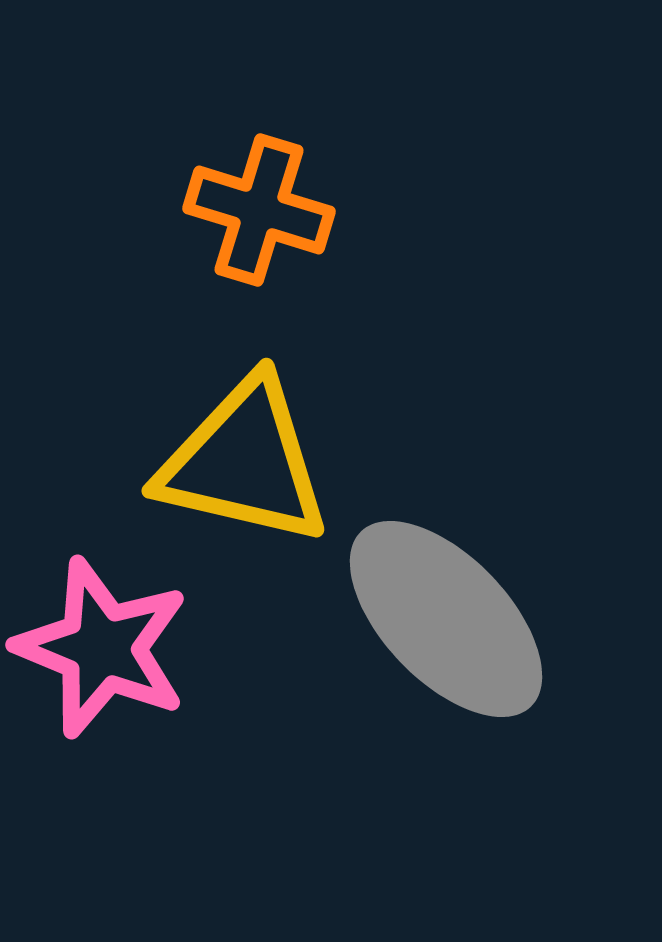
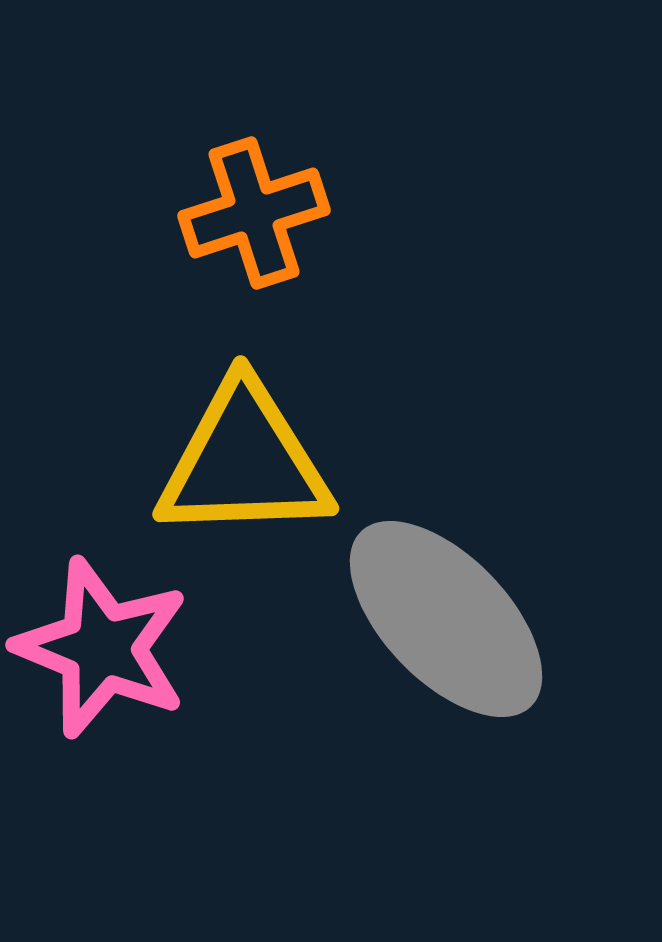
orange cross: moved 5 px left, 3 px down; rotated 35 degrees counterclockwise
yellow triangle: rotated 15 degrees counterclockwise
